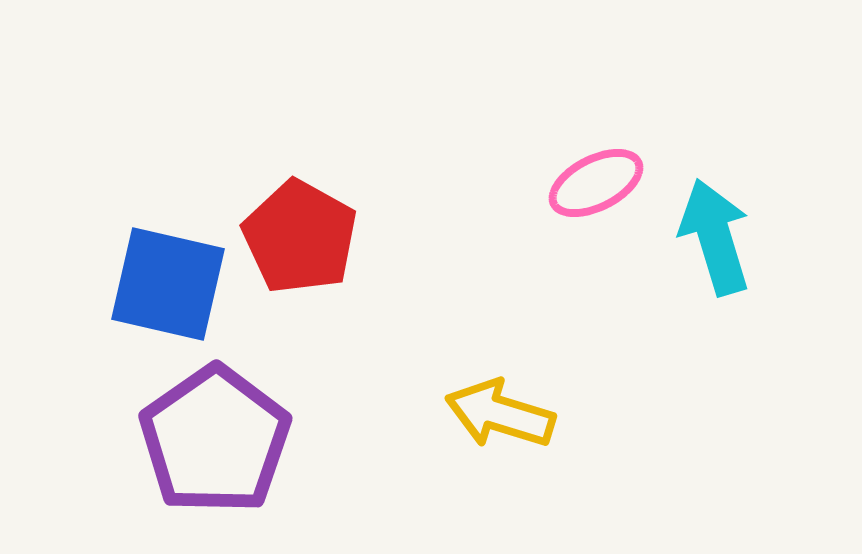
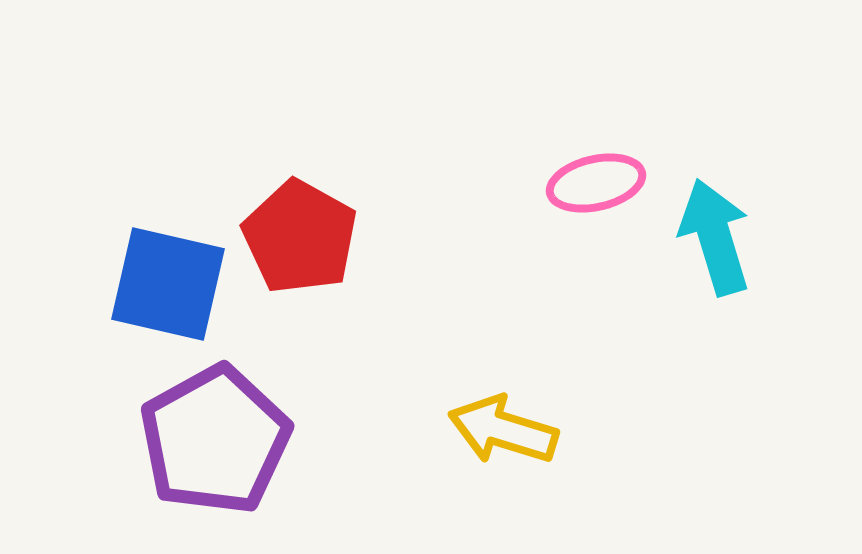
pink ellipse: rotated 14 degrees clockwise
yellow arrow: moved 3 px right, 16 px down
purple pentagon: rotated 6 degrees clockwise
